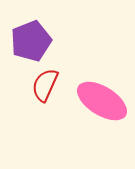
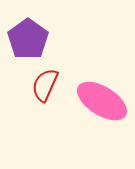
purple pentagon: moved 3 px left, 2 px up; rotated 15 degrees counterclockwise
